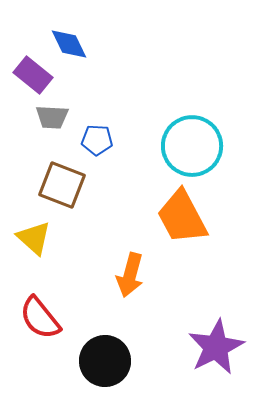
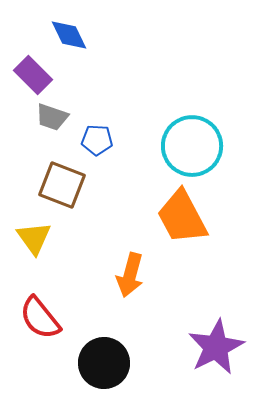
blue diamond: moved 9 px up
purple rectangle: rotated 6 degrees clockwise
gray trapezoid: rotated 16 degrees clockwise
yellow triangle: rotated 12 degrees clockwise
black circle: moved 1 px left, 2 px down
